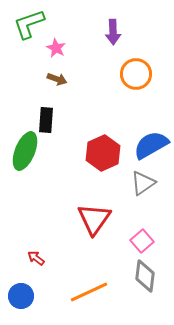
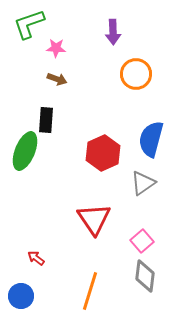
pink star: rotated 24 degrees counterclockwise
blue semicircle: moved 6 px up; rotated 45 degrees counterclockwise
red triangle: rotated 9 degrees counterclockwise
orange line: moved 1 px right, 1 px up; rotated 48 degrees counterclockwise
